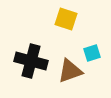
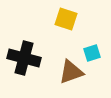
black cross: moved 7 px left, 3 px up
brown triangle: moved 1 px right, 1 px down
